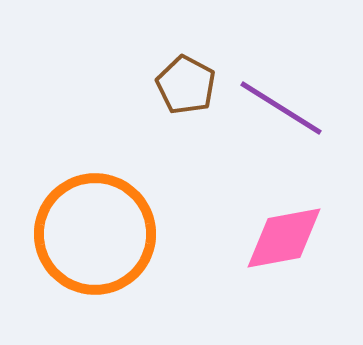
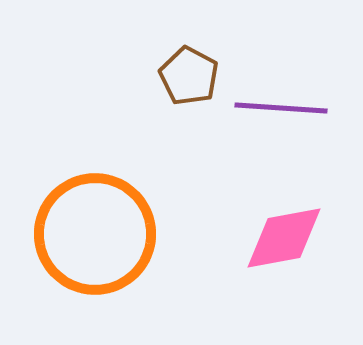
brown pentagon: moved 3 px right, 9 px up
purple line: rotated 28 degrees counterclockwise
